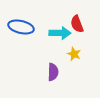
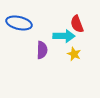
blue ellipse: moved 2 px left, 4 px up
cyan arrow: moved 4 px right, 3 px down
purple semicircle: moved 11 px left, 22 px up
